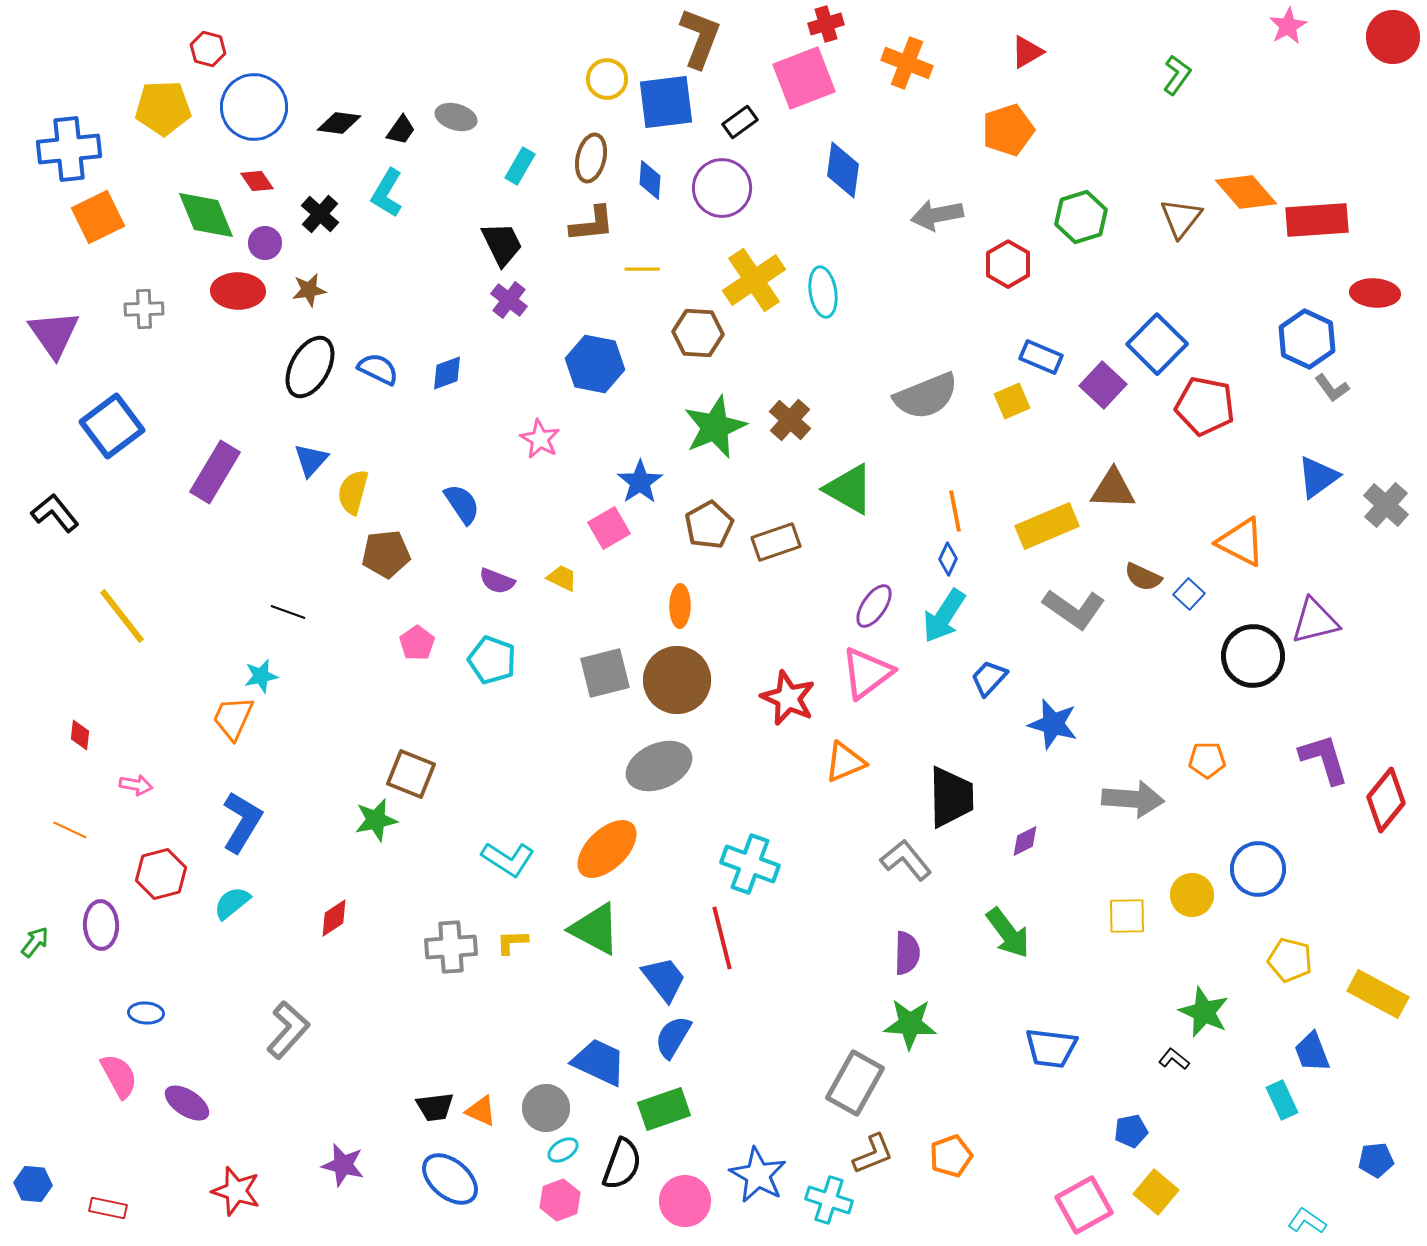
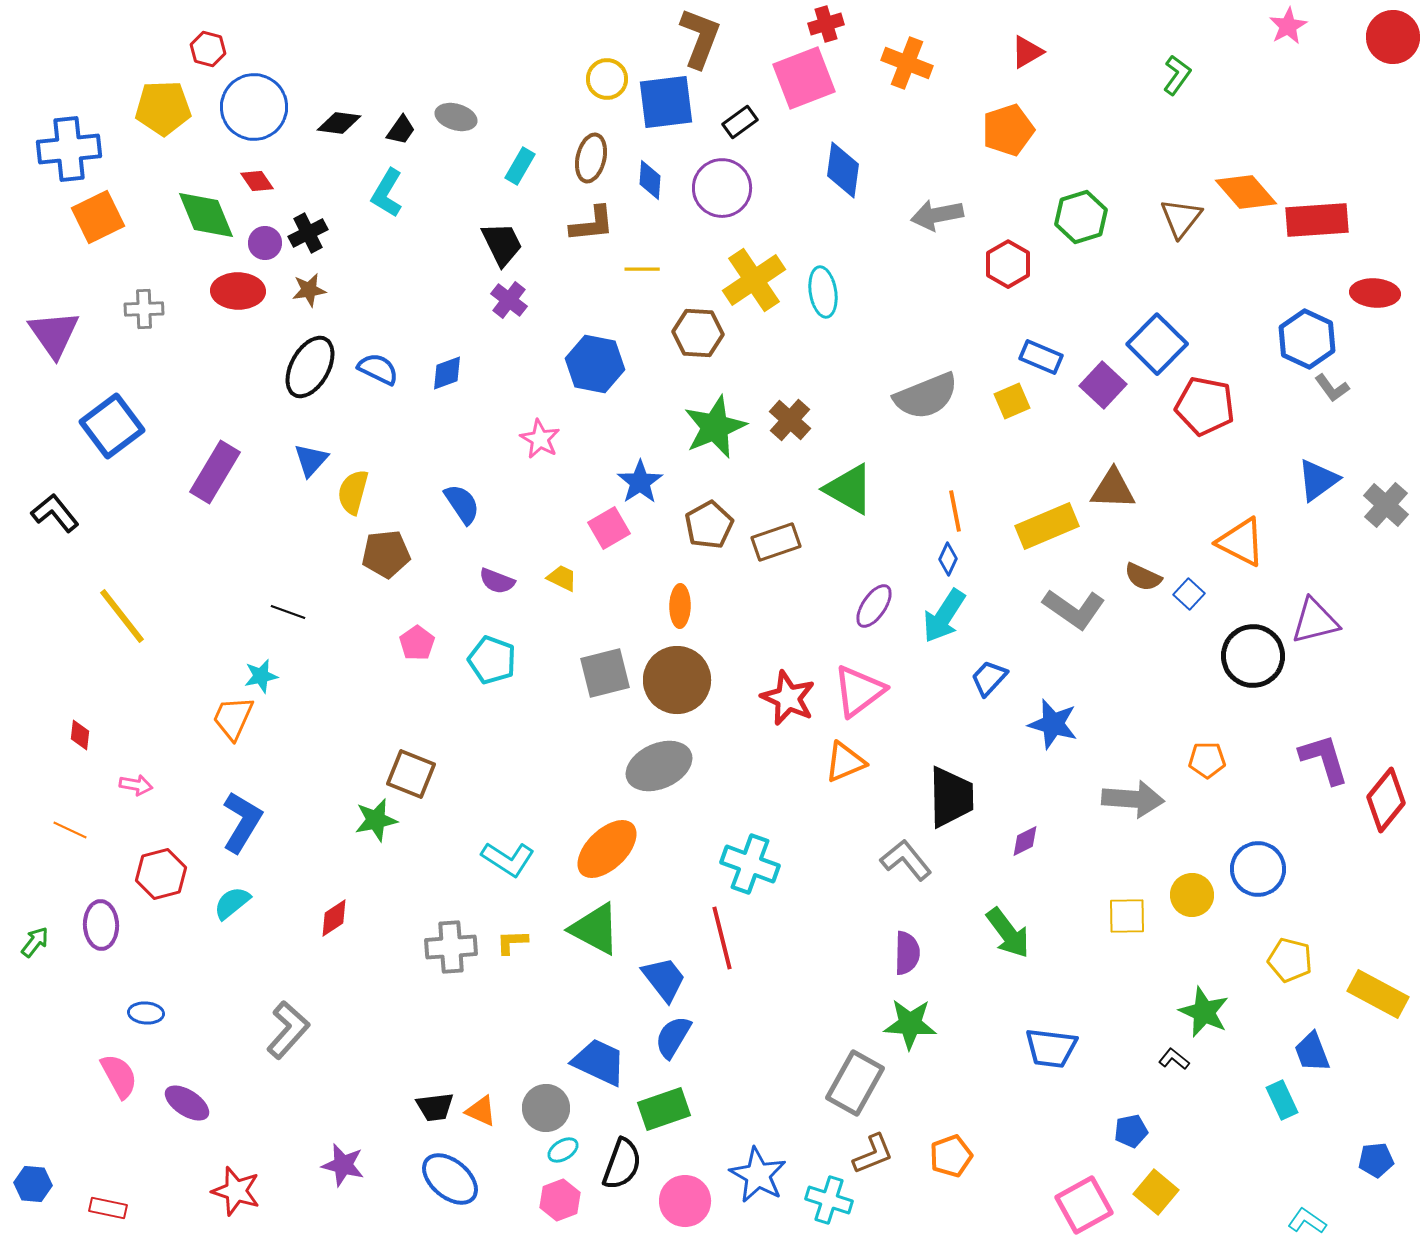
black cross at (320, 214): moved 12 px left, 19 px down; rotated 21 degrees clockwise
blue triangle at (1318, 477): moved 3 px down
pink triangle at (867, 673): moved 8 px left, 18 px down
